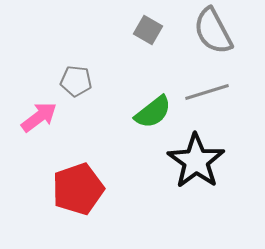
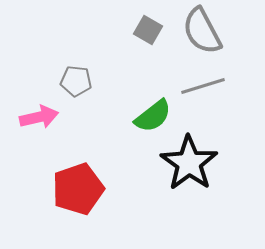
gray semicircle: moved 11 px left
gray line: moved 4 px left, 6 px up
green semicircle: moved 4 px down
pink arrow: rotated 24 degrees clockwise
black star: moved 7 px left, 2 px down
